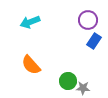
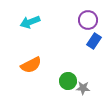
orange semicircle: rotated 75 degrees counterclockwise
